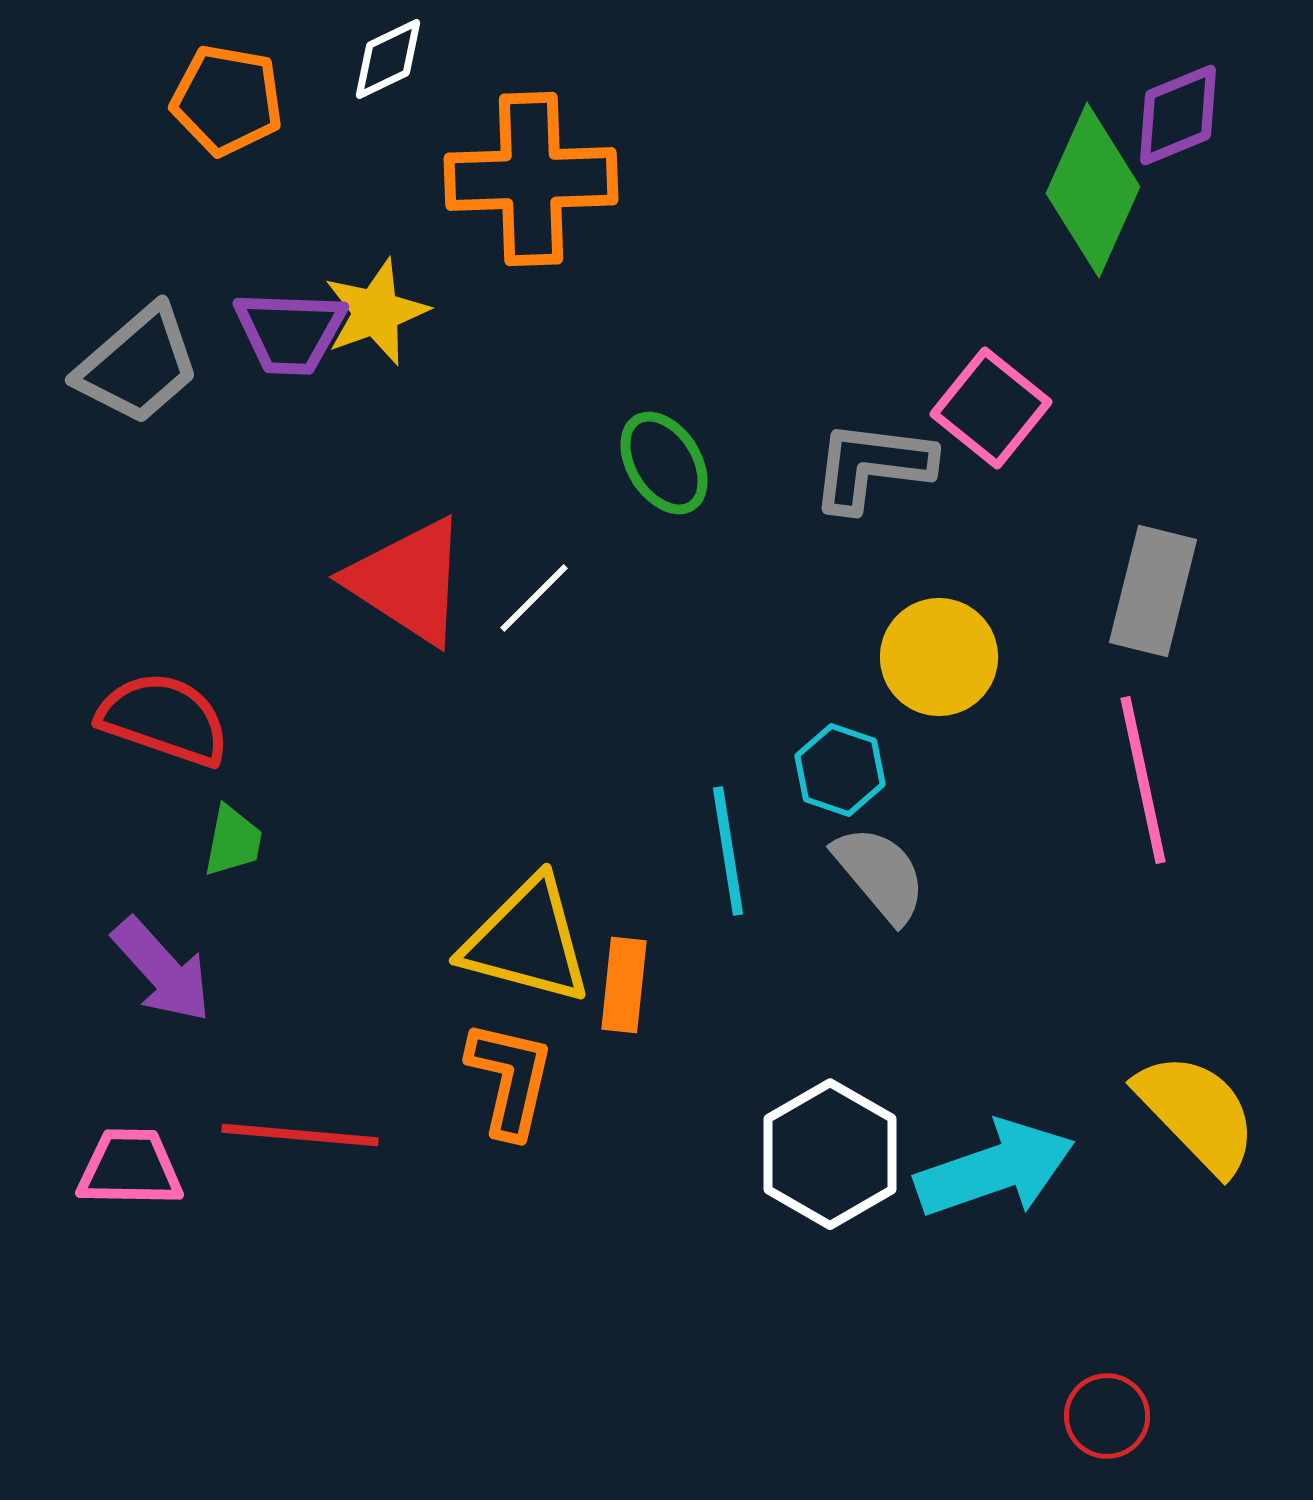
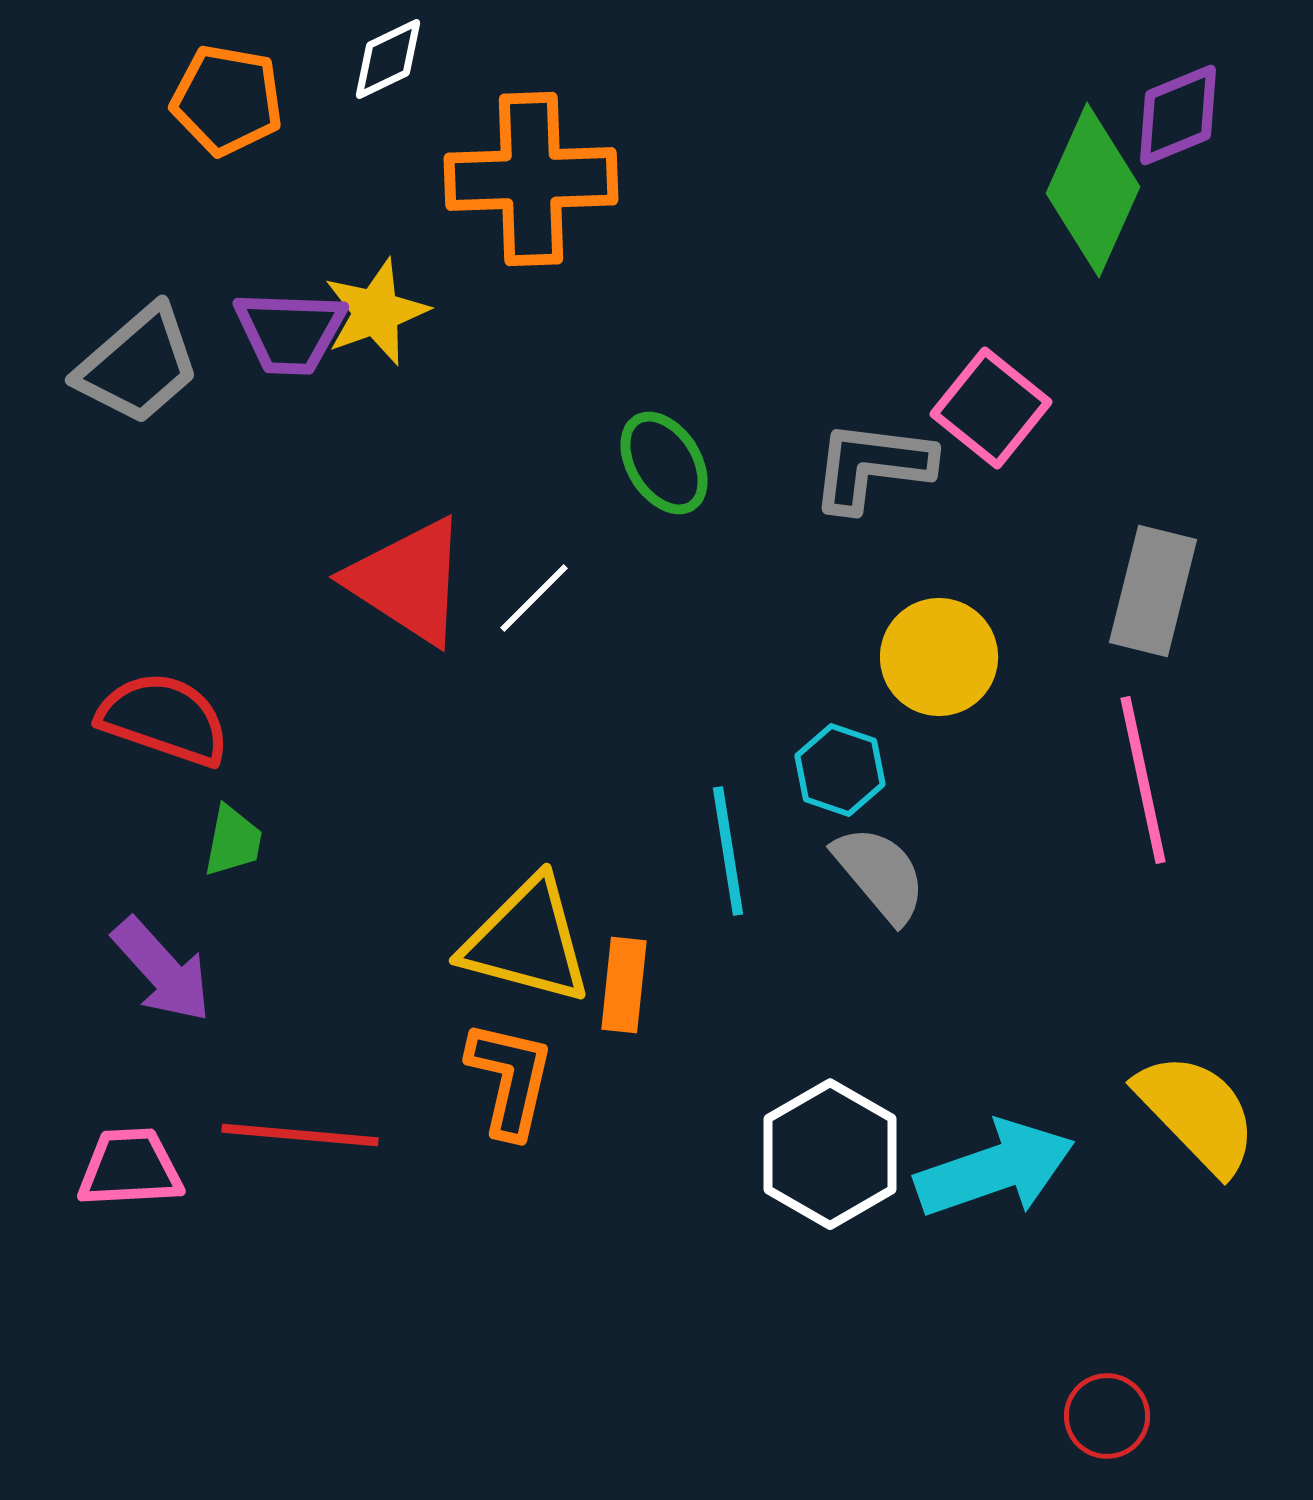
pink trapezoid: rotated 4 degrees counterclockwise
